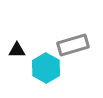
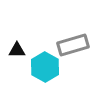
cyan hexagon: moved 1 px left, 1 px up
